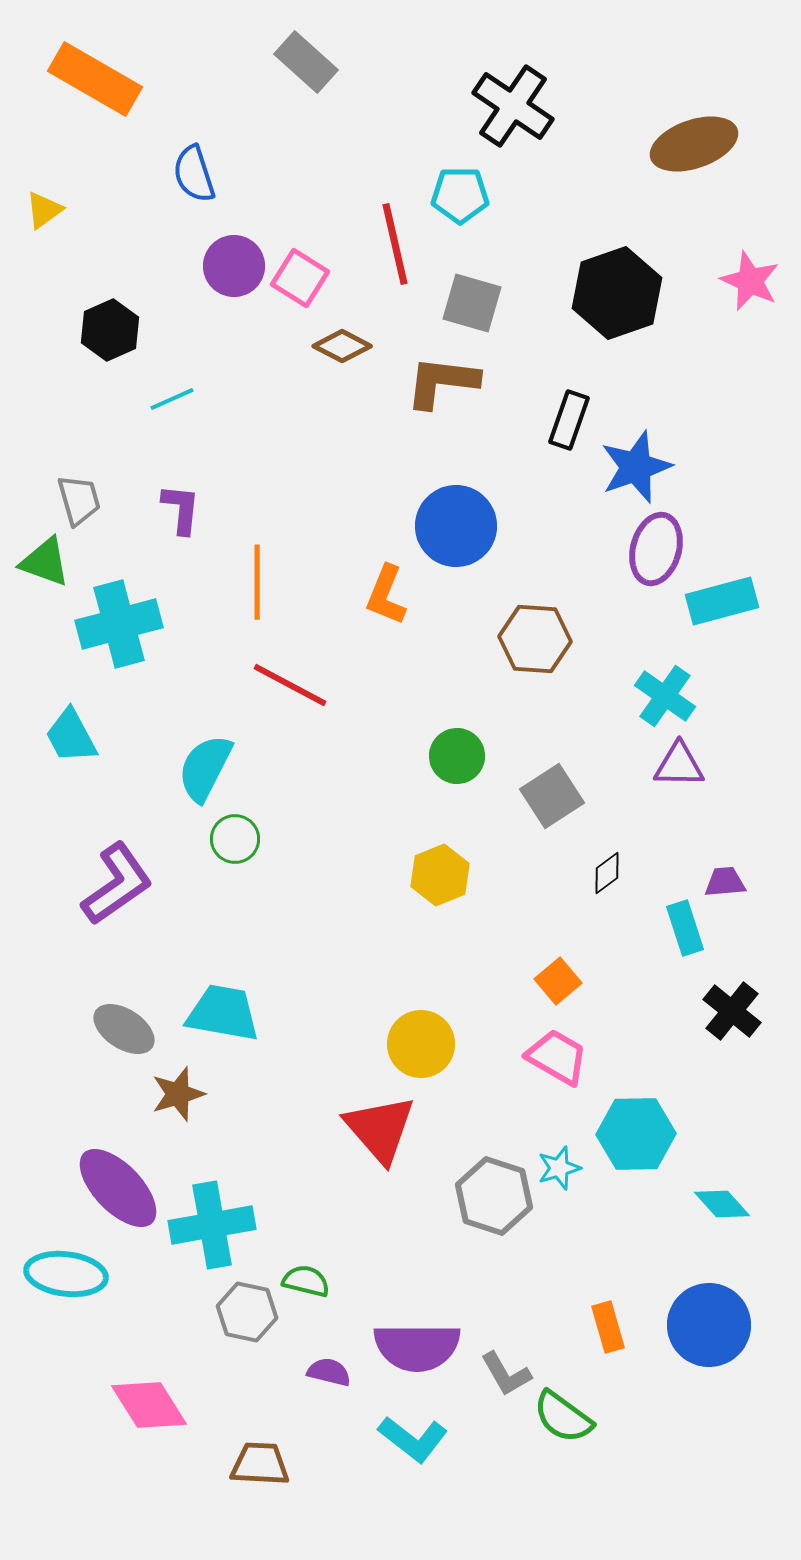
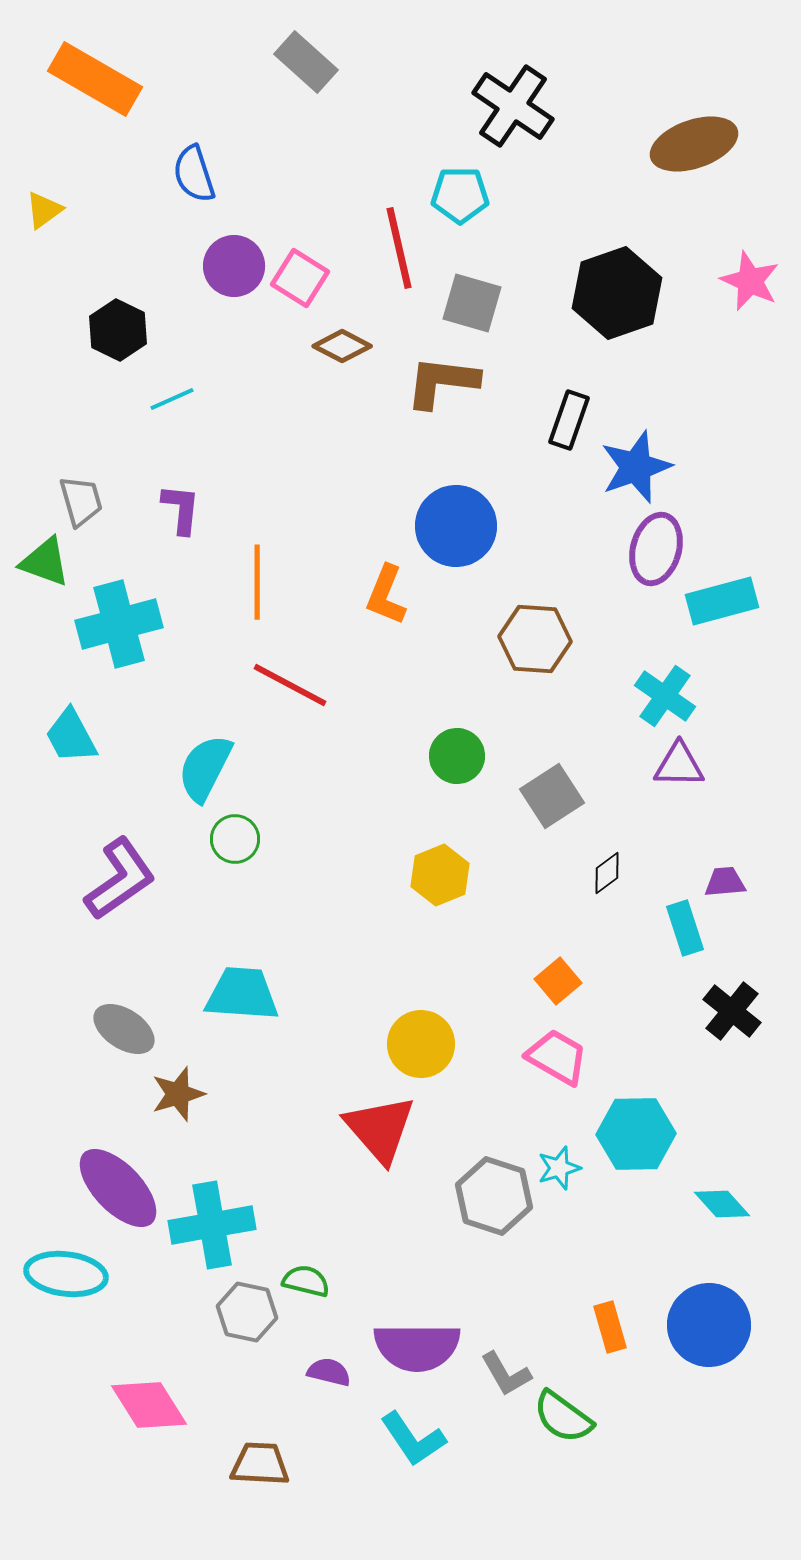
red line at (395, 244): moved 4 px right, 4 px down
black hexagon at (110, 330): moved 8 px right; rotated 10 degrees counterclockwise
gray trapezoid at (79, 500): moved 2 px right, 1 px down
purple L-shape at (117, 884): moved 3 px right, 5 px up
cyan trapezoid at (223, 1013): moved 19 px right, 19 px up; rotated 6 degrees counterclockwise
orange rectangle at (608, 1327): moved 2 px right
cyan L-shape at (413, 1439): rotated 18 degrees clockwise
